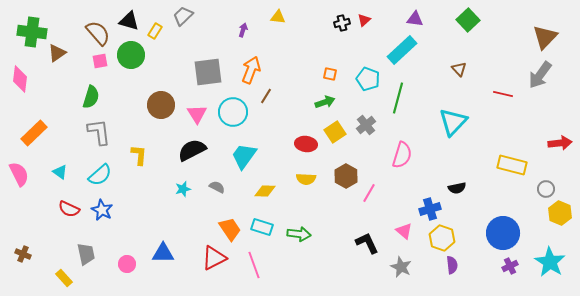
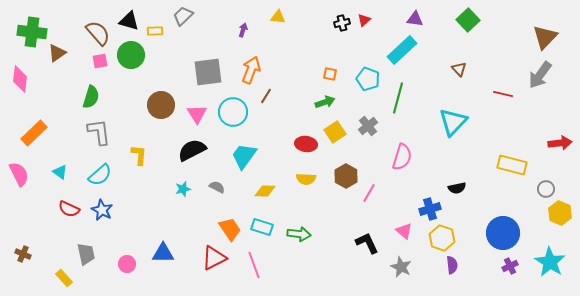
yellow rectangle at (155, 31): rotated 56 degrees clockwise
gray cross at (366, 125): moved 2 px right, 1 px down
pink semicircle at (402, 155): moved 2 px down
